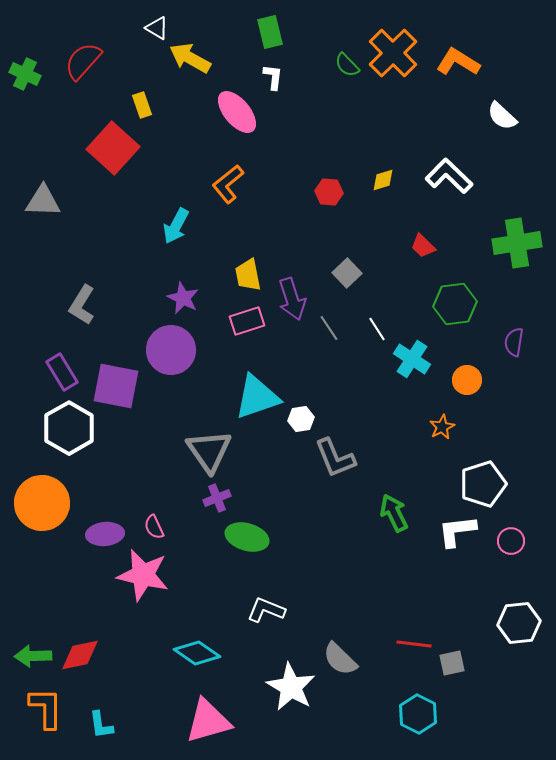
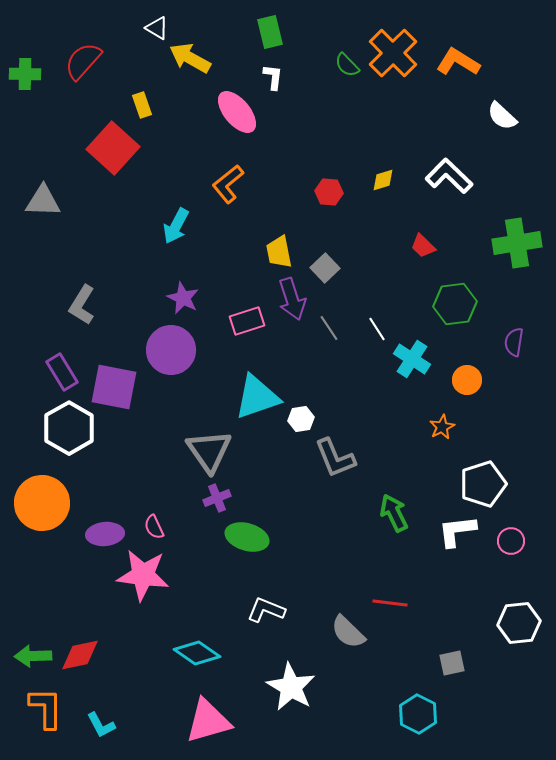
green cross at (25, 74): rotated 24 degrees counterclockwise
gray square at (347, 273): moved 22 px left, 5 px up
yellow trapezoid at (248, 275): moved 31 px right, 23 px up
purple square at (116, 386): moved 2 px left, 1 px down
pink star at (143, 575): rotated 6 degrees counterclockwise
red line at (414, 644): moved 24 px left, 41 px up
gray semicircle at (340, 659): moved 8 px right, 27 px up
cyan L-shape at (101, 725): rotated 20 degrees counterclockwise
